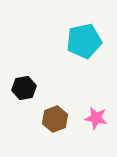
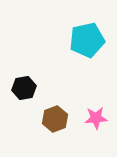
cyan pentagon: moved 3 px right, 1 px up
pink star: rotated 15 degrees counterclockwise
